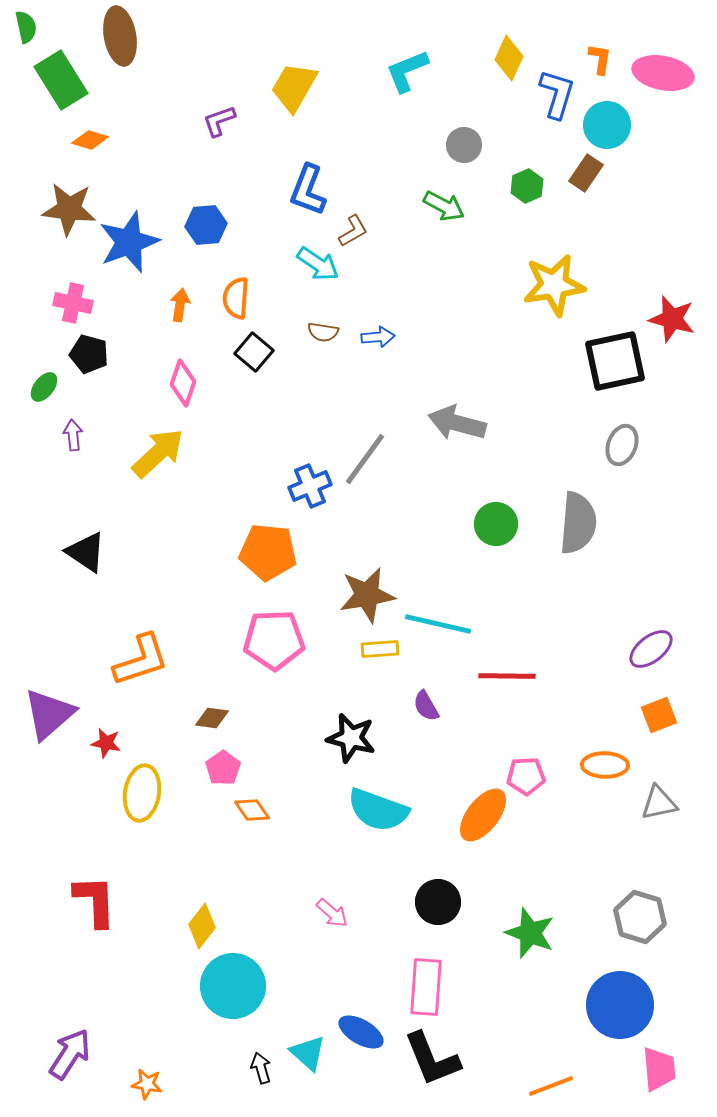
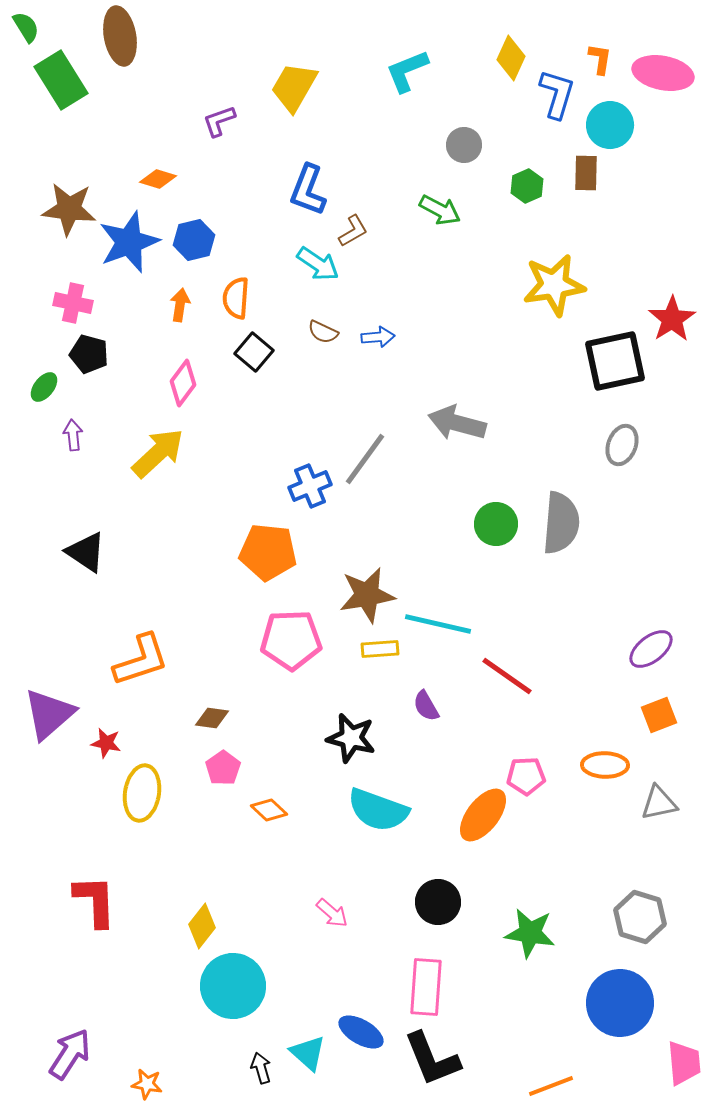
green semicircle at (26, 27): rotated 20 degrees counterclockwise
yellow diamond at (509, 58): moved 2 px right
cyan circle at (607, 125): moved 3 px right
orange diamond at (90, 140): moved 68 px right, 39 px down
brown rectangle at (586, 173): rotated 33 degrees counterclockwise
green arrow at (444, 206): moved 4 px left, 4 px down
blue hexagon at (206, 225): moved 12 px left, 15 px down; rotated 9 degrees counterclockwise
red star at (672, 319): rotated 24 degrees clockwise
brown semicircle at (323, 332): rotated 16 degrees clockwise
pink diamond at (183, 383): rotated 18 degrees clockwise
gray semicircle at (578, 523): moved 17 px left
pink pentagon at (274, 640): moved 17 px right
red line at (507, 676): rotated 34 degrees clockwise
orange diamond at (252, 810): moved 17 px right; rotated 12 degrees counterclockwise
green star at (530, 933): rotated 12 degrees counterclockwise
blue circle at (620, 1005): moved 2 px up
pink trapezoid at (659, 1069): moved 25 px right, 6 px up
